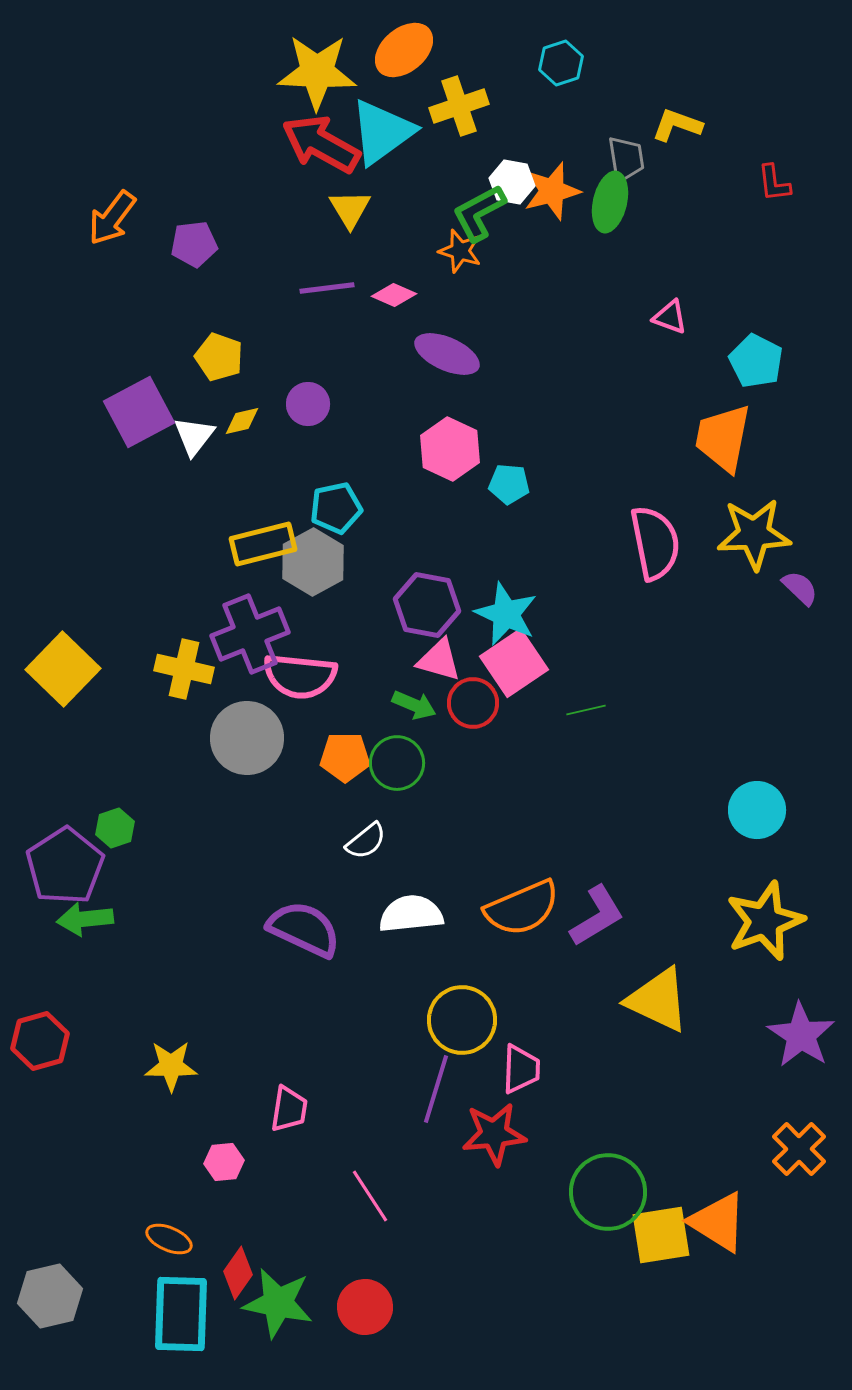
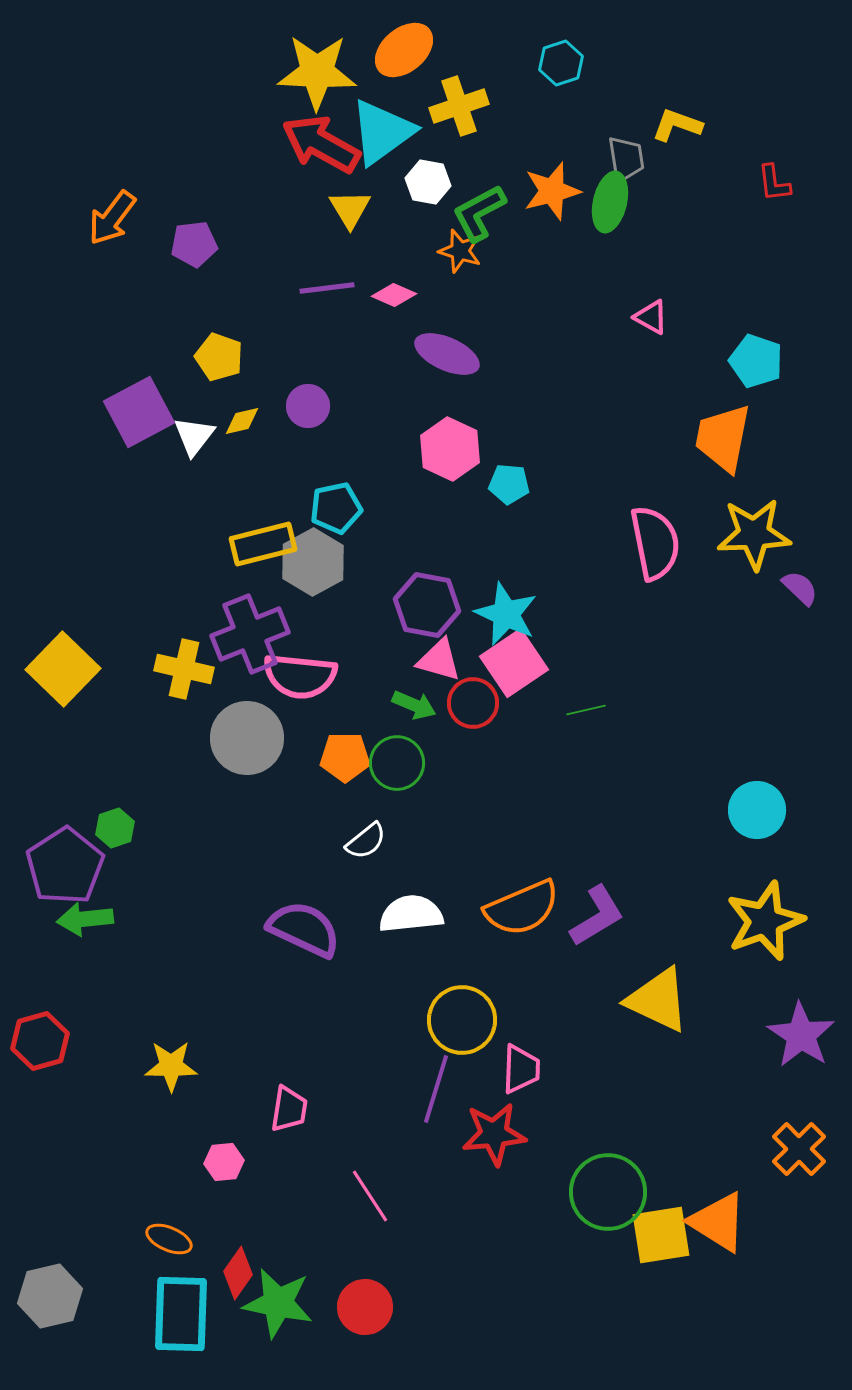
white hexagon at (512, 182): moved 84 px left
pink triangle at (670, 317): moved 19 px left; rotated 9 degrees clockwise
cyan pentagon at (756, 361): rotated 8 degrees counterclockwise
purple circle at (308, 404): moved 2 px down
